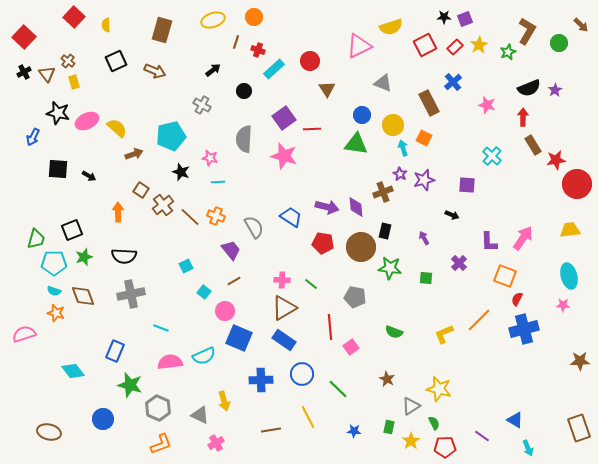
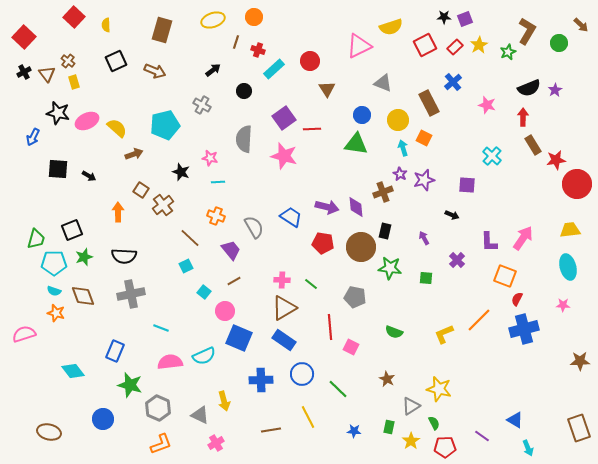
yellow circle at (393, 125): moved 5 px right, 5 px up
cyan pentagon at (171, 136): moved 6 px left, 11 px up
brown line at (190, 217): moved 21 px down
purple cross at (459, 263): moved 2 px left, 3 px up
cyan ellipse at (569, 276): moved 1 px left, 9 px up
pink square at (351, 347): rotated 28 degrees counterclockwise
